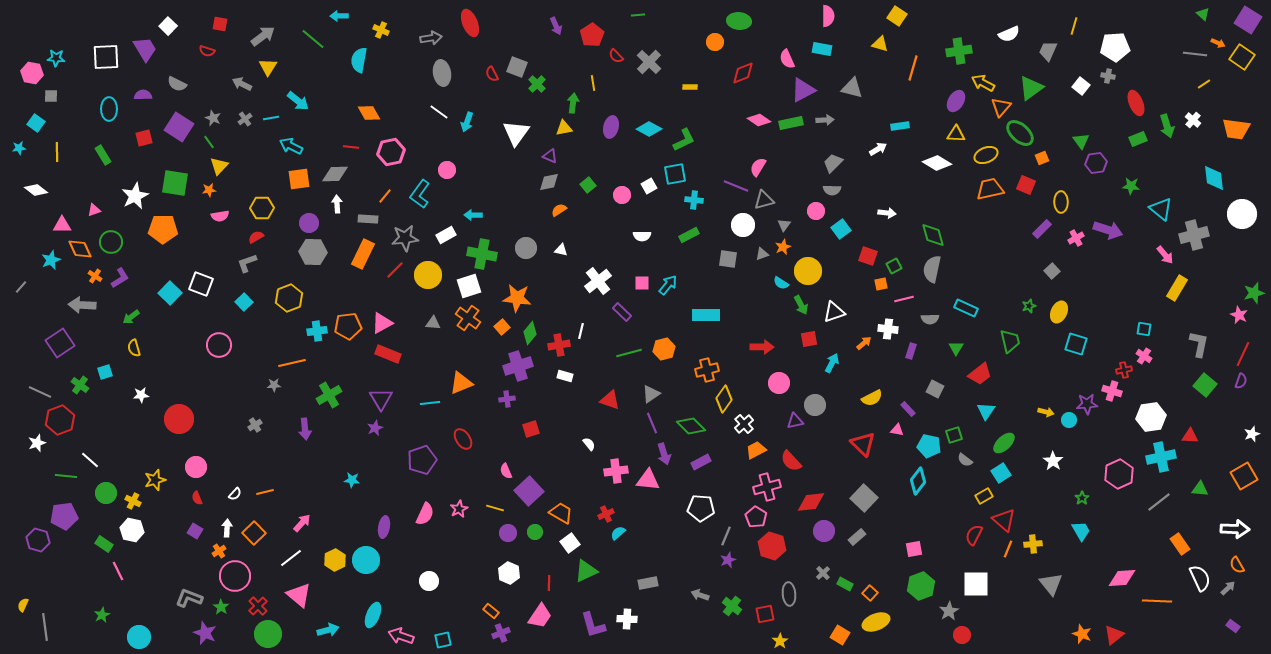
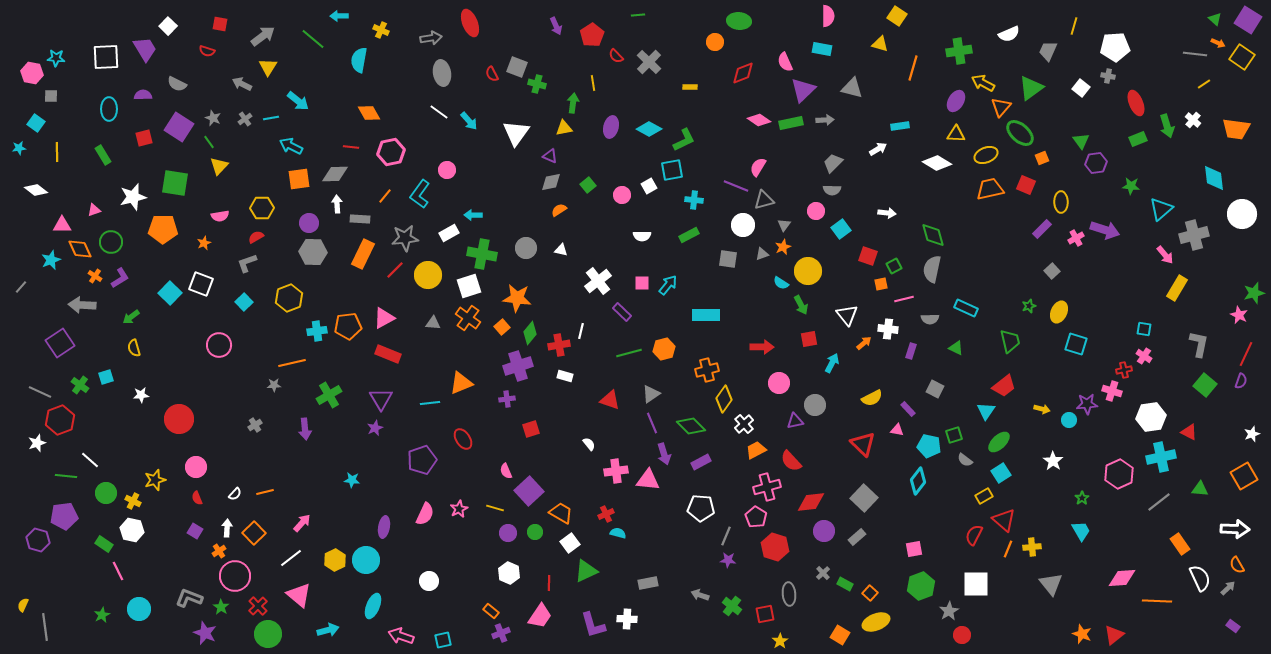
green triangle at (1203, 14): moved 12 px right, 5 px down
pink semicircle at (787, 59): moved 2 px left, 3 px down
green cross at (537, 84): rotated 30 degrees counterclockwise
white square at (1081, 86): moved 2 px down
purple triangle at (803, 90): rotated 16 degrees counterclockwise
cyan arrow at (467, 122): moved 2 px right, 1 px up; rotated 60 degrees counterclockwise
cyan square at (675, 174): moved 3 px left, 4 px up
gray diamond at (549, 182): moved 2 px right
orange star at (209, 190): moved 5 px left, 53 px down; rotated 16 degrees counterclockwise
white star at (135, 196): moved 2 px left, 1 px down; rotated 12 degrees clockwise
cyan triangle at (1161, 209): rotated 40 degrees clockwise
gray rectangle at (368, 219): moved 8 px left
purple arrow at (1108, 230): moved 3 px left
white rectangle at (446, 235): moved 3 px right, 2 px up
white triangle at (834, 312): moved 13 px right, 3 px down; rotated 50 degrees counterclockwise
pink triangle at (382, 323): moved 2 px right, 5 px up
green triangle at (956, 348): rotated 35 degrees counterclockwise
red line at (1243, 354): moved 3 px right
cyan square at (105, 372): moved 1 px right, 5 px down
red trapezoid at (980, 374): moved 24 px right, 12 px down
yellow arrow at (1046, 412): moved 4 px left, 3 px up
red triangle at (1190, 436): moved 1 px left, 4 px up; rotated 24 degrees clockwise
green ellipse at (1004, 443): moved 5 px left, 1 px up
cyan semicircle at (618, 533): rotated 56 degrees clockwise
yellow cross at (1033, 544): moved 1 px left, 3 px down
red hexagon at (772, 546): moved 3 px right, 1 px down
purple star at (728, 560): rotated 28 degrees clockwise
cyan ellipse at (373, 615): moved 9 px up
cyan circle at (139, 637): moved 28 px up
